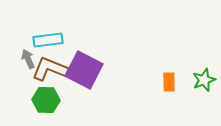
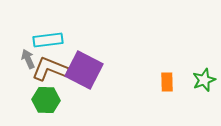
orange rectangle: moved 2 px left
